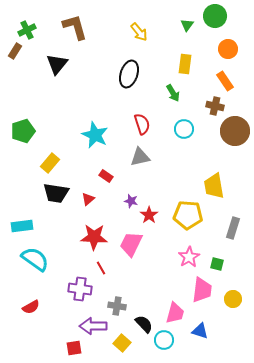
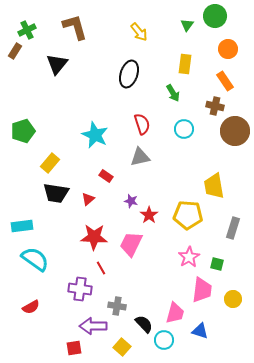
yellow square at (122, 343): moved 4 px down
